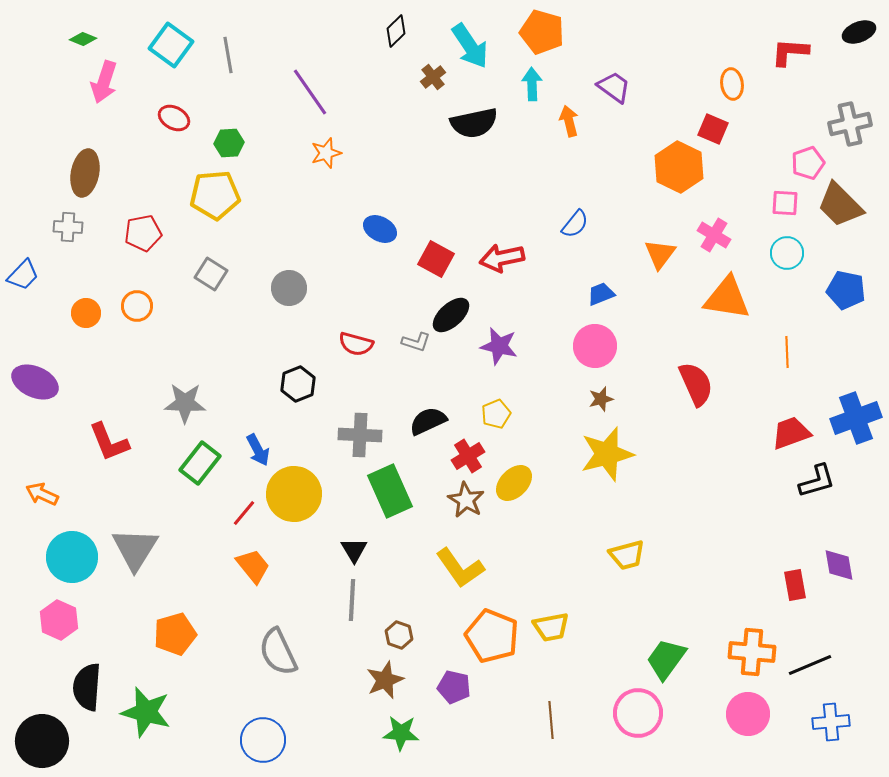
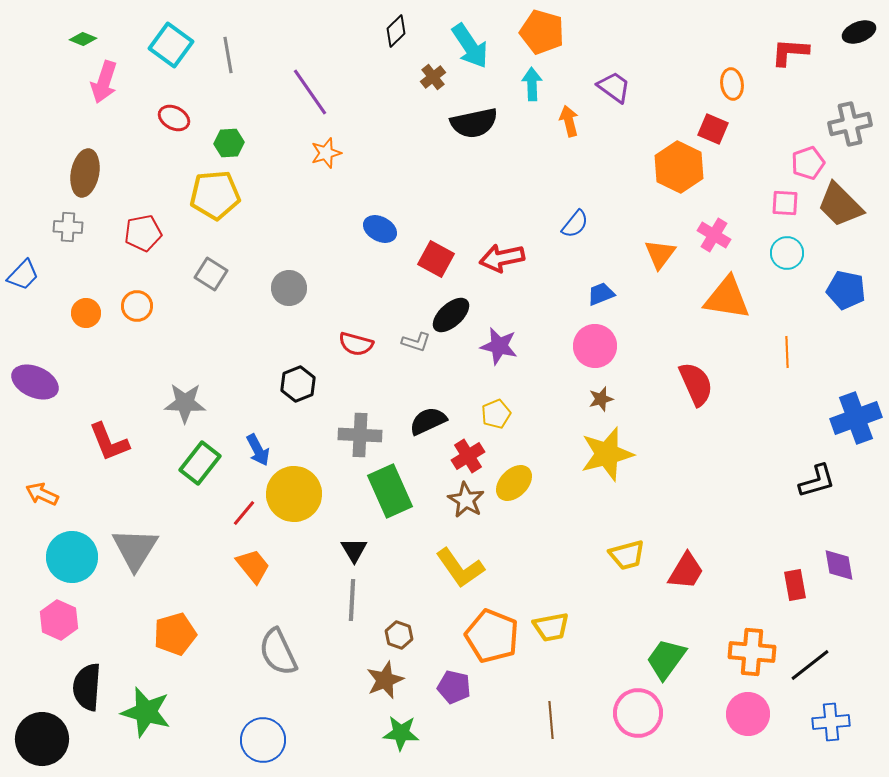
red trapezoid at (791, 433): moved 105 px left, 138 px down; rotated 141 degrees clockwise
black line at (810, 665): rotated 15 degrees counterclockwise
black circle at (42, 741): moved 2 px up
